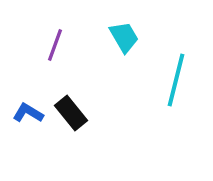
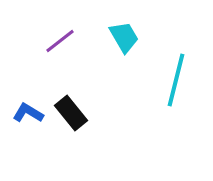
purple line: moved 5 px right, 4 px up; rotated 32 degrees clockwise
